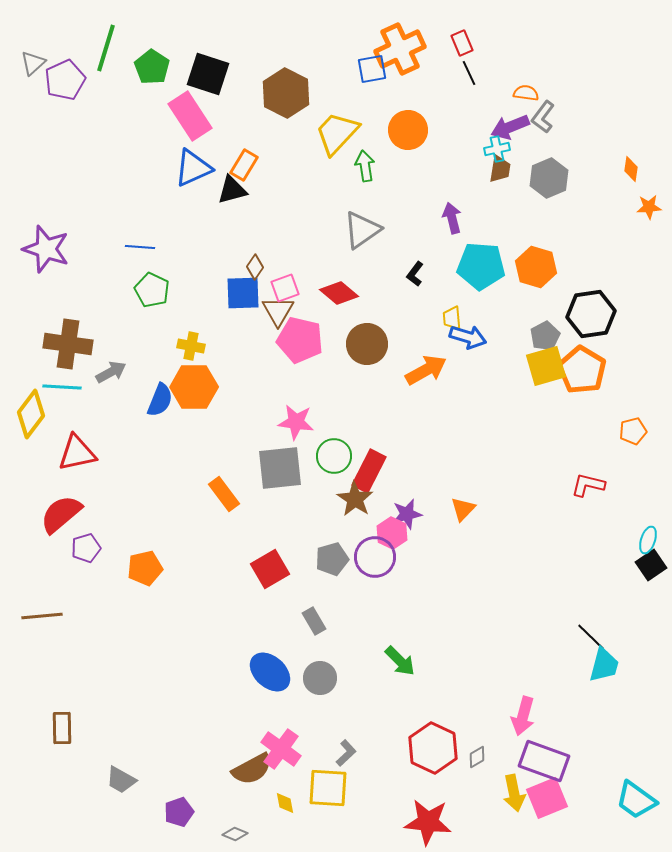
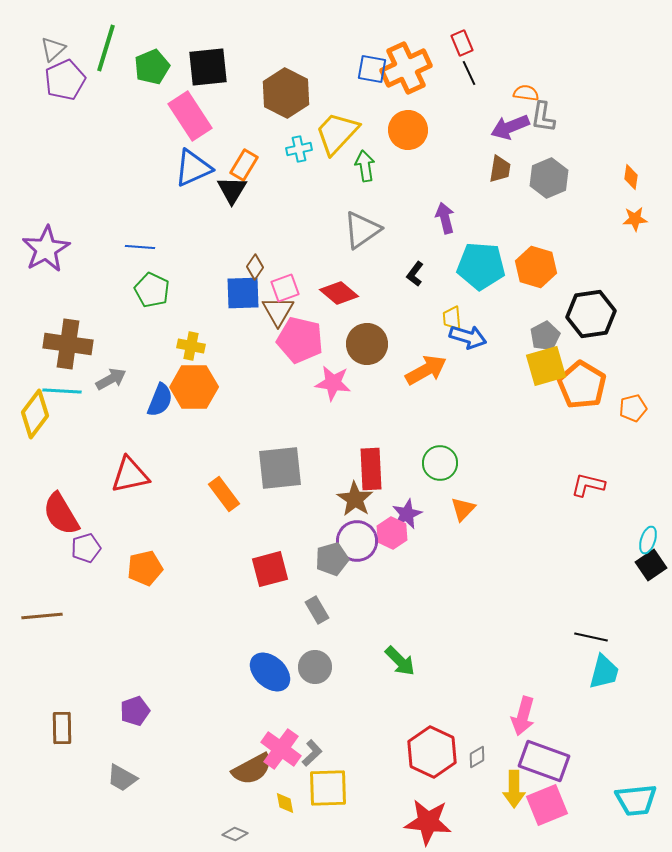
orange cross at (400, 49): moved 6 px right, 19 px down
gray triangle at (33, 63): moved 20 px right, 14 px up
green pentagon at (152, 67): rotated 16 degrees clockwise
blue square at (372, 69): rotated 20 degrees clockwise
black square at (208, 74): moved 7 px up; rotated 24 degrees counterclockwise
gray L-shape at (543, 117): rotated 28 degrees counterclockwise
cyan cross at (497, 149): moved 198 px left
orange diamond at (631, 169): moved 8 px down
black triangle at (232, 190): rotated 44 degrees counterclockwise
orange star at (649, 207): moved 14 px left, 12 px down
purple arrow at (452, 218): moved 7 px left
purple star at (46, 249): rotated 24 degrees clockwise
orange pentagon at (582, 370): moved 15 px down
gray arrow at (111, 372): moved 7 px down
cyan line at (62, 387): moved 4 px down
yellow diamond at (31, 414): moved 4 px right
pink star at (296, 422): moved 37 px right, 39 px up
orange pentagon at (633, 431): moved 23 px up
red triangle at (77, 453): moved 53 px right, 22 px down
green circle at (334, 456): moved 106 px right, 7 px down
red rectangle at (369, 471): moved 2 px right, 2 px up; rotated 30 degrees counterclockwise
red semicircle at (61, 514): rotated 81 degrees counterclockwise
purple star at (407, 514): rotated 12 degrees counterclockwise
purple circle at (375, 557): moved 18 px left, 16 px up
red square at (270, 569): rotated 15 degrees clockwise
gray rectangle at (314, 621): moved 3 px right, 11 px up
black line at (591, 637): rotated 32 degrees counterclockwise
cyan trapezoid at (604, 665): moved 7 px down
gray circle at (320, 678): moved 5 px left, 11 px up
red hexagon at (433, 748): moved 1 px left, 4 px down
gray L-shape at (346, 753): moved 34 px left
gray trapezoid at (121, 780): moved 1 px right, 2 px up
yellow square at (328, 788): rotated 6 degrees counterclockwise
yellow arrow at (514, 793): moved 4 px up; rotated 12 degrees clockwise
pink square at (547, 798): moved 7 px down
cyan trapezoid at (636, 800): rotated 42 degrees counterclockwise
purple pentagon at (179, 812): moved 44 px left, 101 px up
